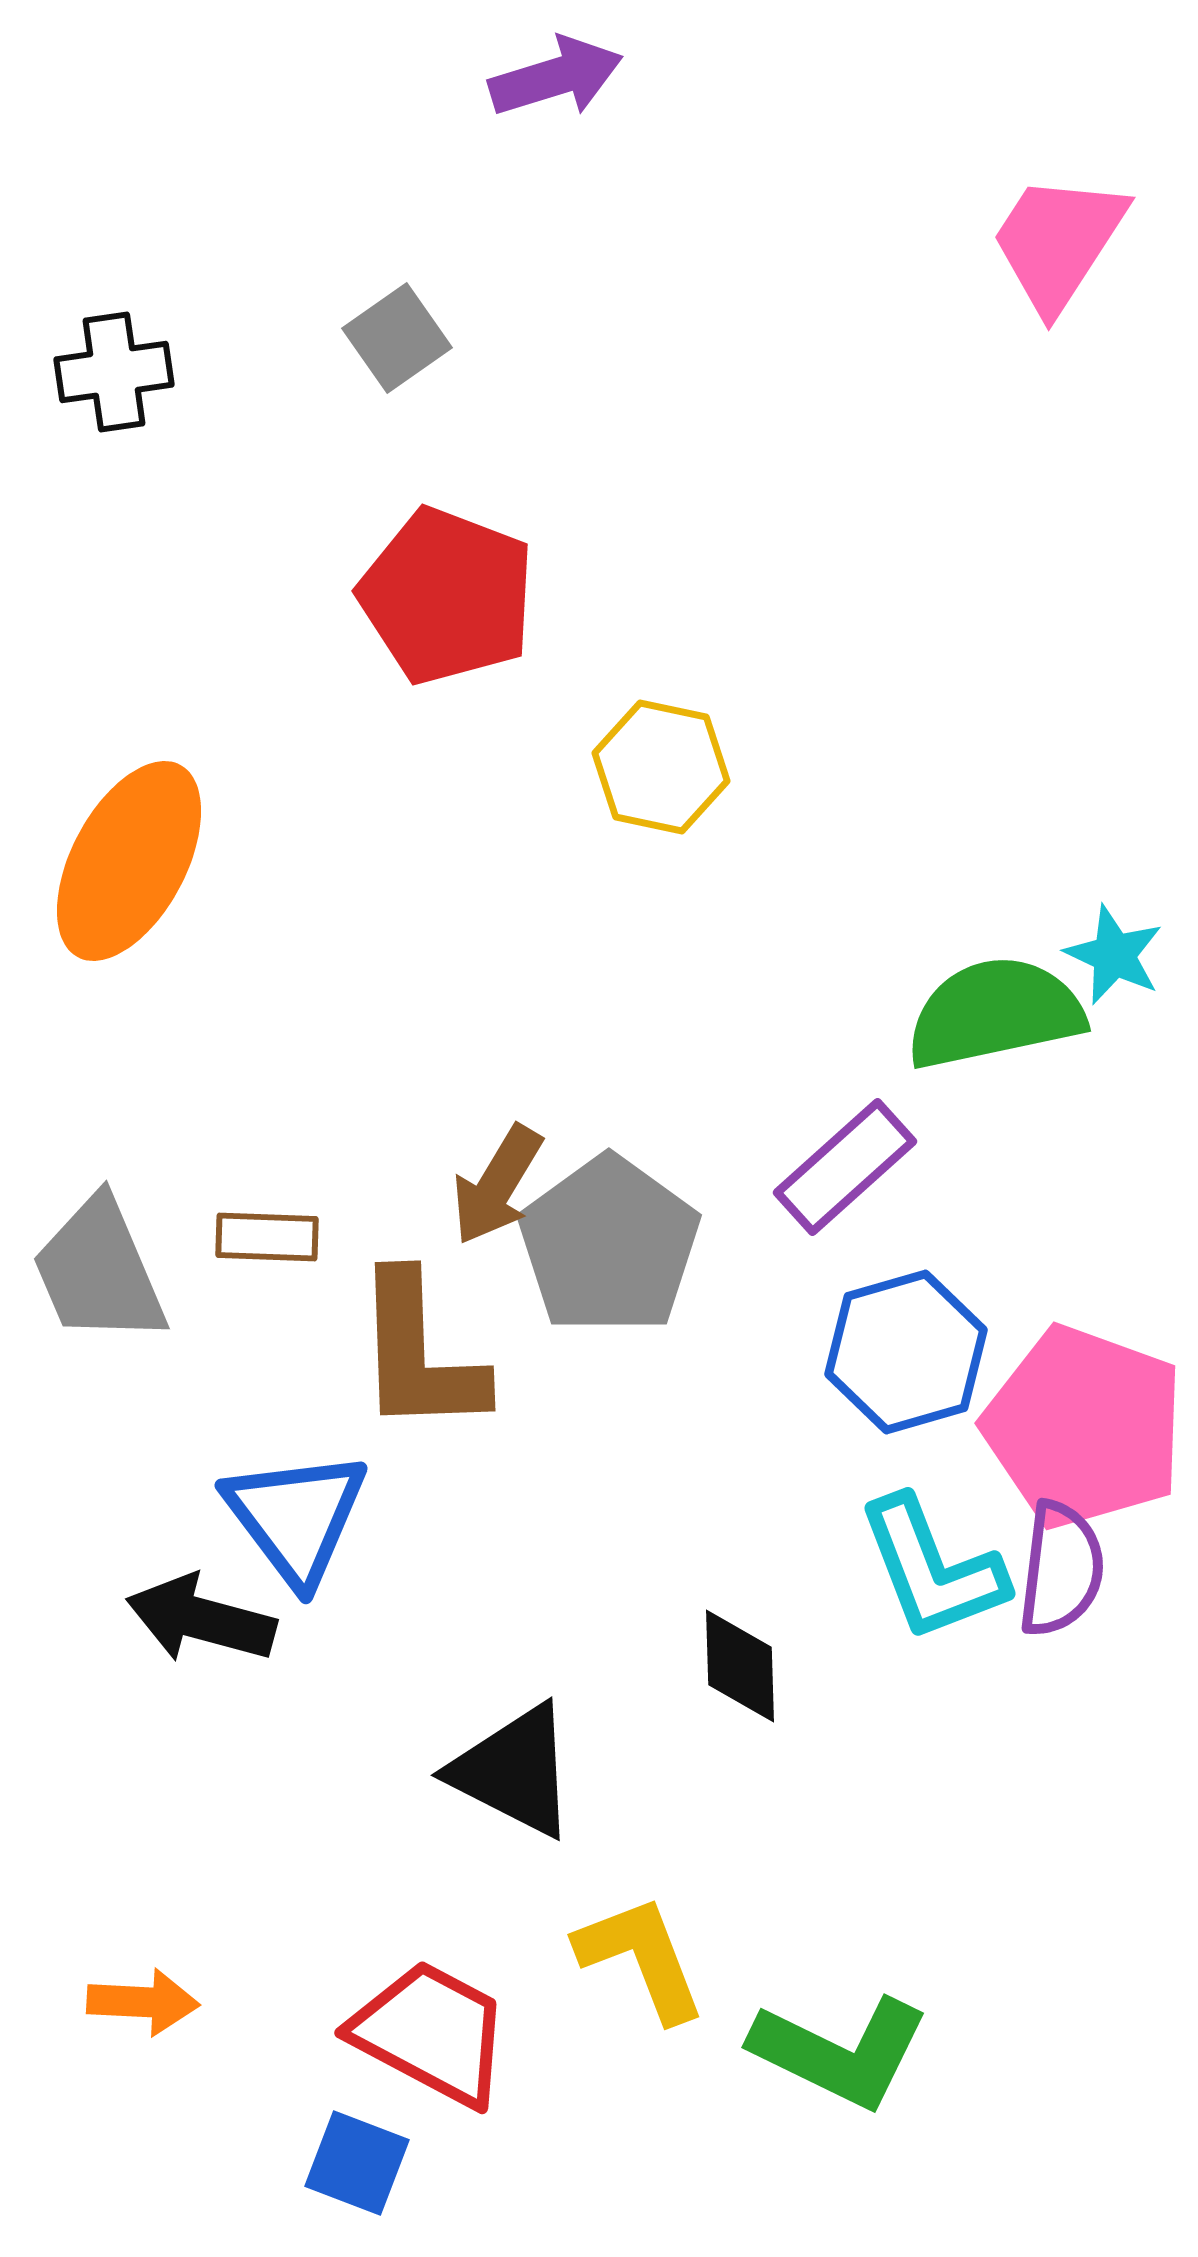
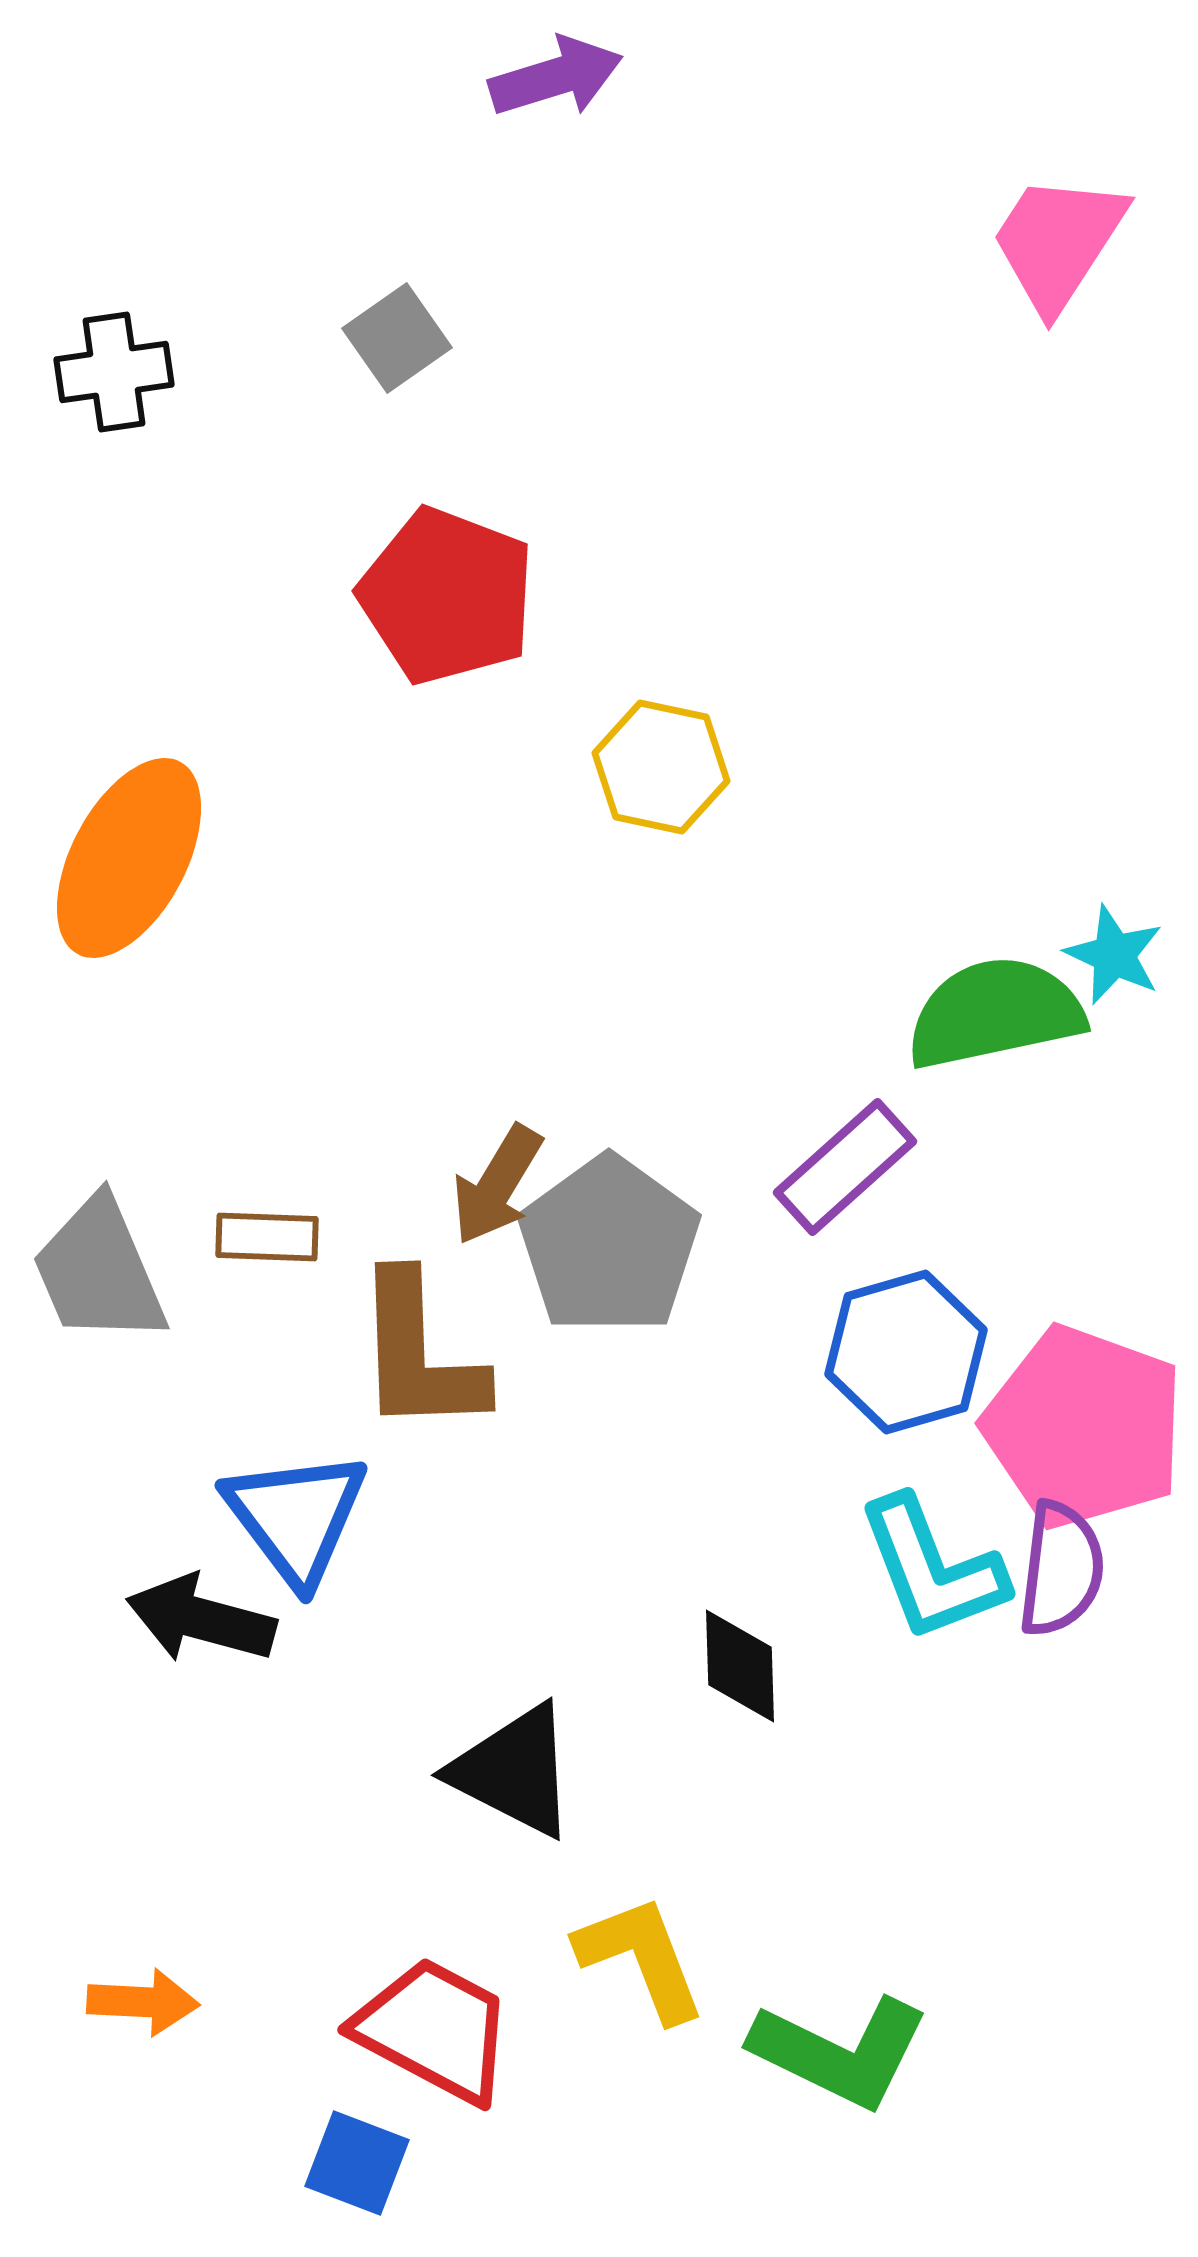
orange ellipse: moved 3 px up
red trapezoid: moved 3 px right, 3 px up
